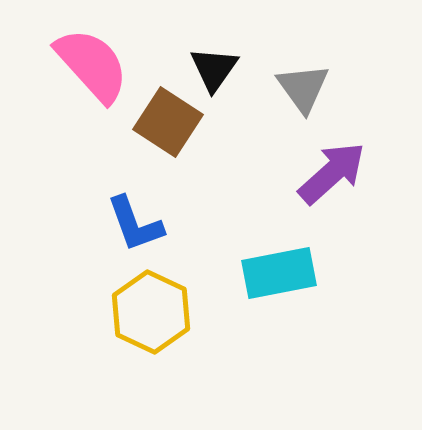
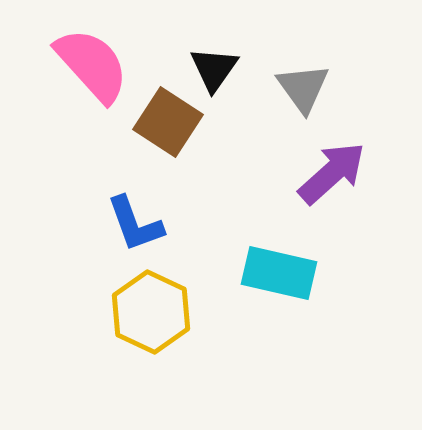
cyan rectangle: rotated 24 degrees clockwise
